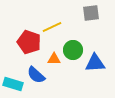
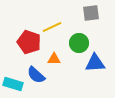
green circle: moved 6 px right, 7 px up
